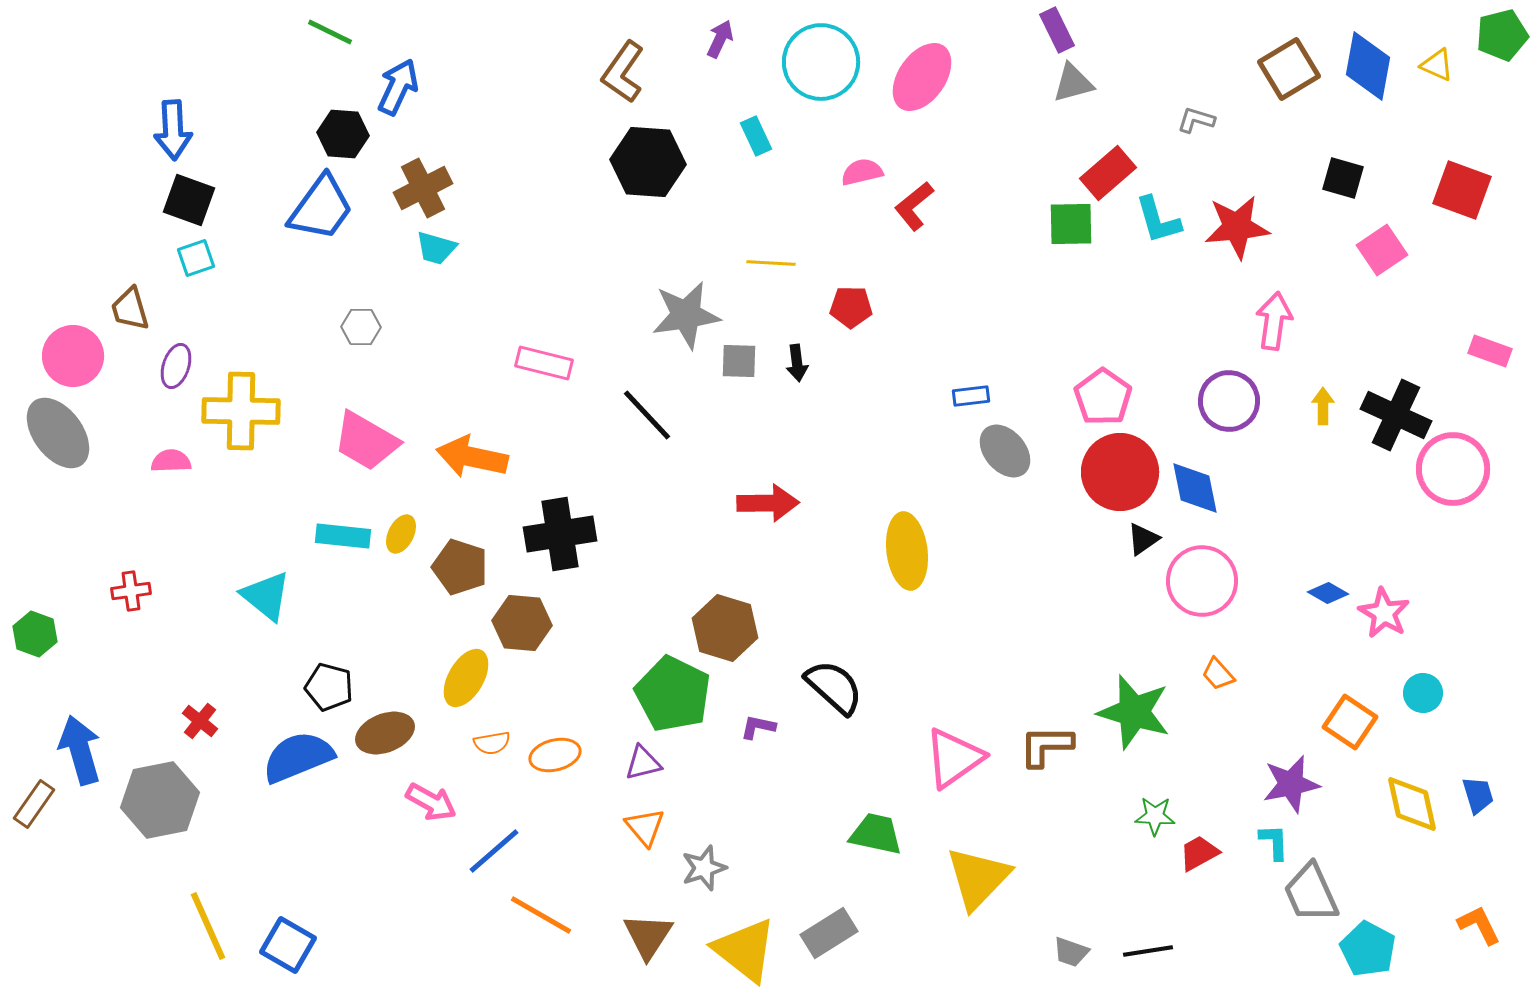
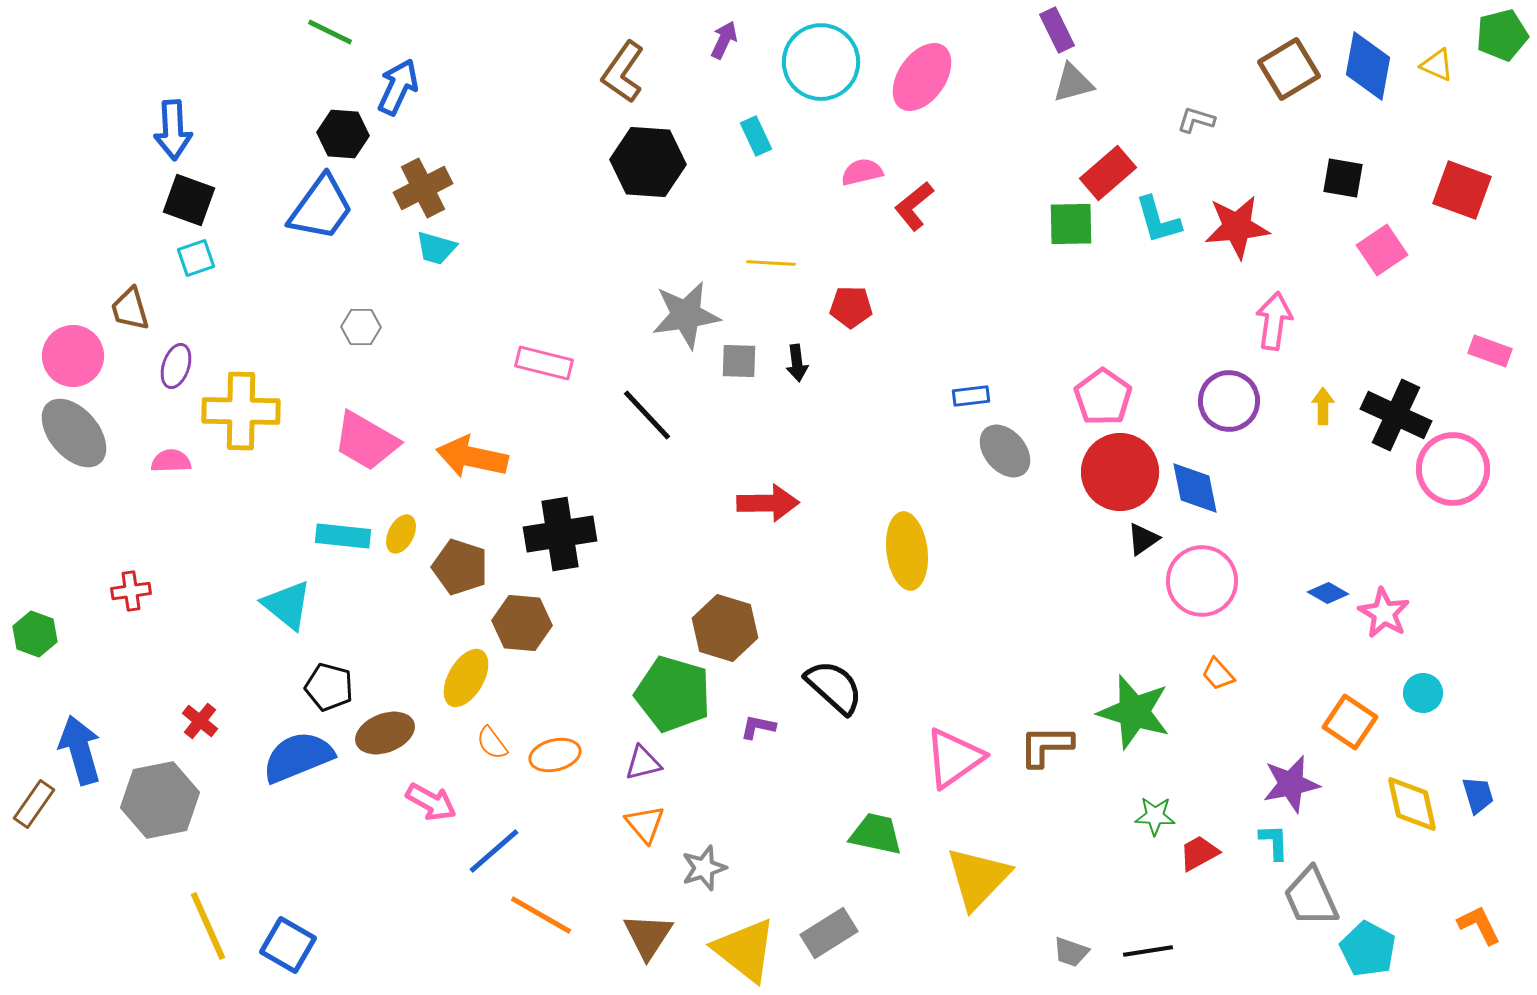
purple arrow at (720, 39): moved 4 px right, 1 px down
black square at (1343, 178): rotated 6 degrees counterclockwise
gray ellipse at (58, 433): moved 16 px right; rotated 4 degrees counterclockwise
cyan triangle at (266, 596): moved 21 px right, 9 px down
green pentagon at (673, 694): rotated 10 degrees counterclockwise
orange semicircle at (492, 743): rotated 63 degrees clockwise
orange triangle at (645, 827): moved 3 px up
gray trapezoid at (1311, 893): moved 4 px down
